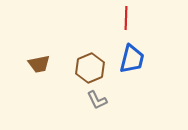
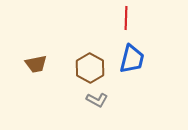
brown trapezoid: moved 3 px left
brown hexagon: rotated 8 degrees counterclockwise
gray L-shape: rotated 35 degrees counterclockwise
